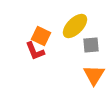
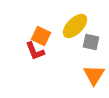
gray square: moved 3 px up; rotated 18 degrees clockwise
